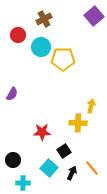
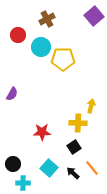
brown cross: moved 3 px right
black square: moved 10 px right, 4 px up
black circle: moved 4 px down
black arrow: moved 1 px right; rotated 72 degrees counterclockwise
